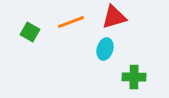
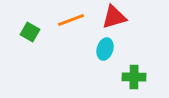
orange line: moved 2 px up
